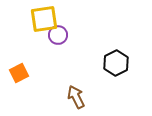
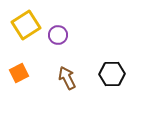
yellow square: moved 18 px left, 6 px down; rotated 24 degrees counterclockwise
black hexagon: moved 4 px left, 11 px down; rotated 25 degrees clockwise
brown arrow: moved 9 px left, 19 px up
